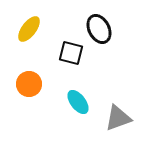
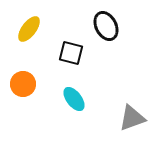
black ellipse: moved 7 px right, 3 px up
orange circle: moved 6 px left
cyan ellipse: moved 4 px left, 3 px up
gray triangle: moved 14 px right
